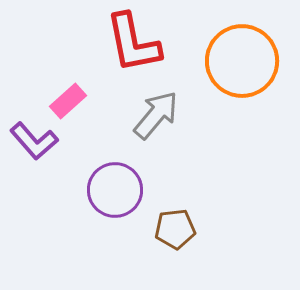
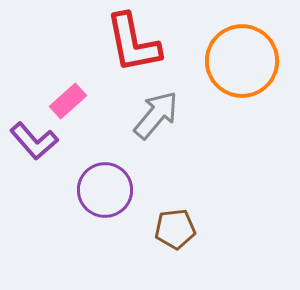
purple circle: moved 10 px left
